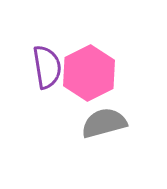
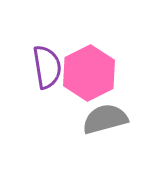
gray semicircle: moved 1 px right, 4 px up
